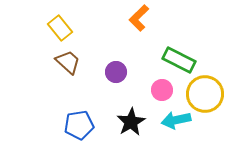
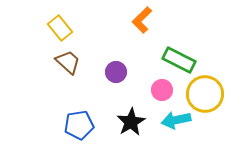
orange L-shape: moved 3 px right, 2 px down
